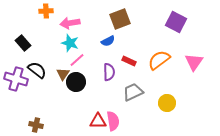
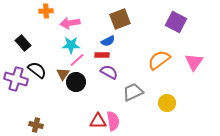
cyan star: moved 1 px right, 2 px down; rotated 18 degrees counterclockwise
red rectangle: moved 27 px left, 6 px up; rotated 24 degrees counterclockwise
purple semicircle: rotated 60 degrees counterclockwise
